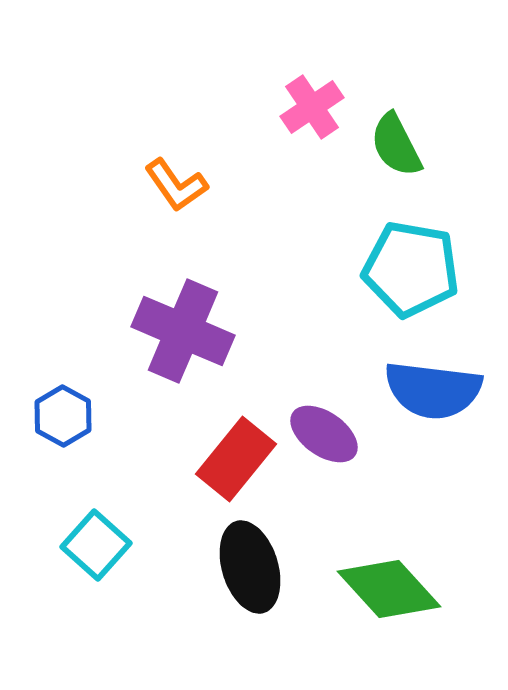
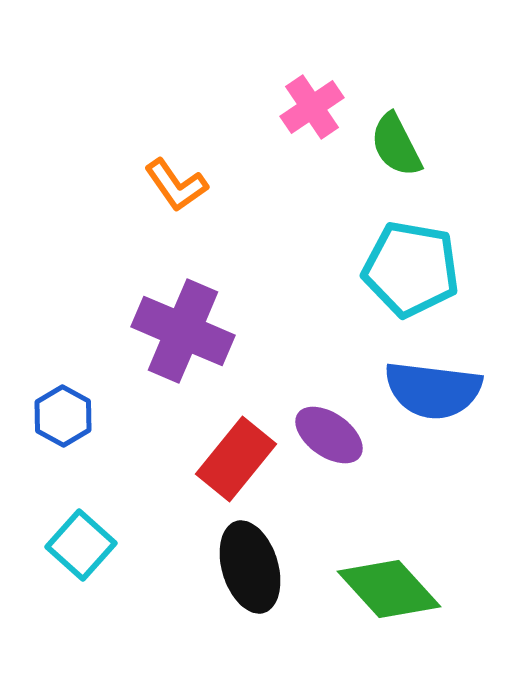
purple ellipse: moved 5 px right, 1 px down
cyan square: moved 15 px left
